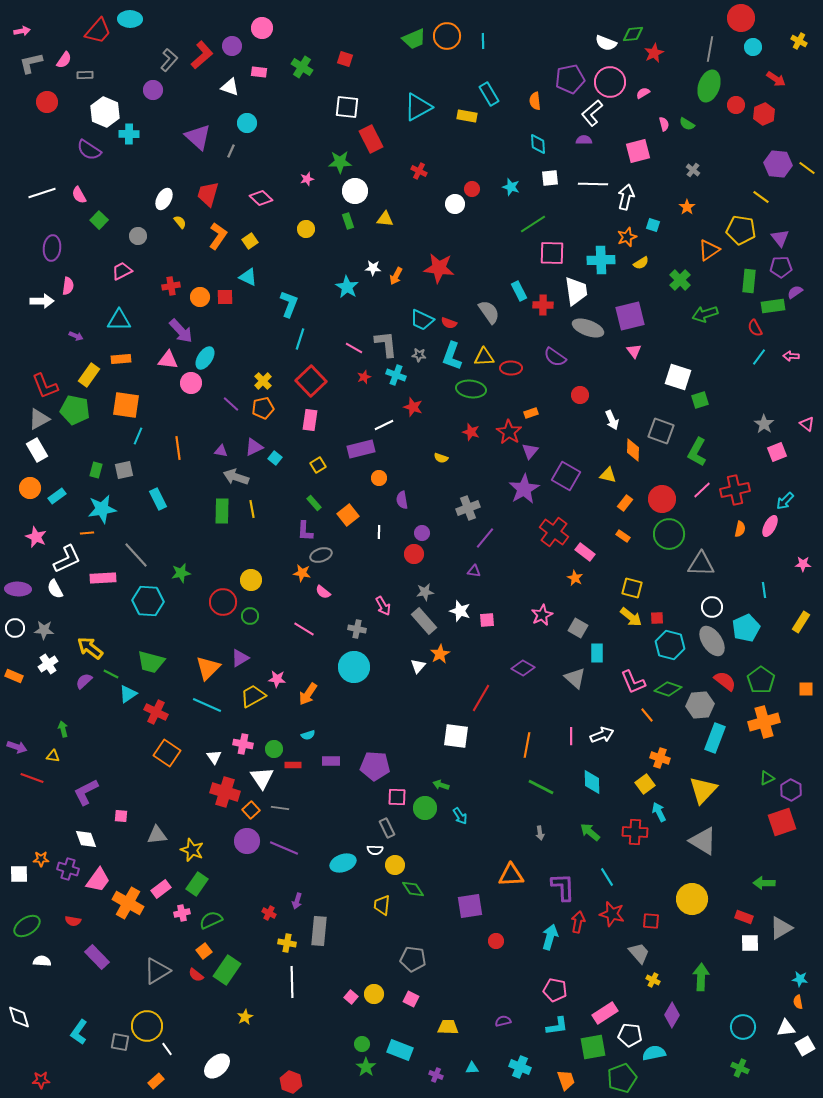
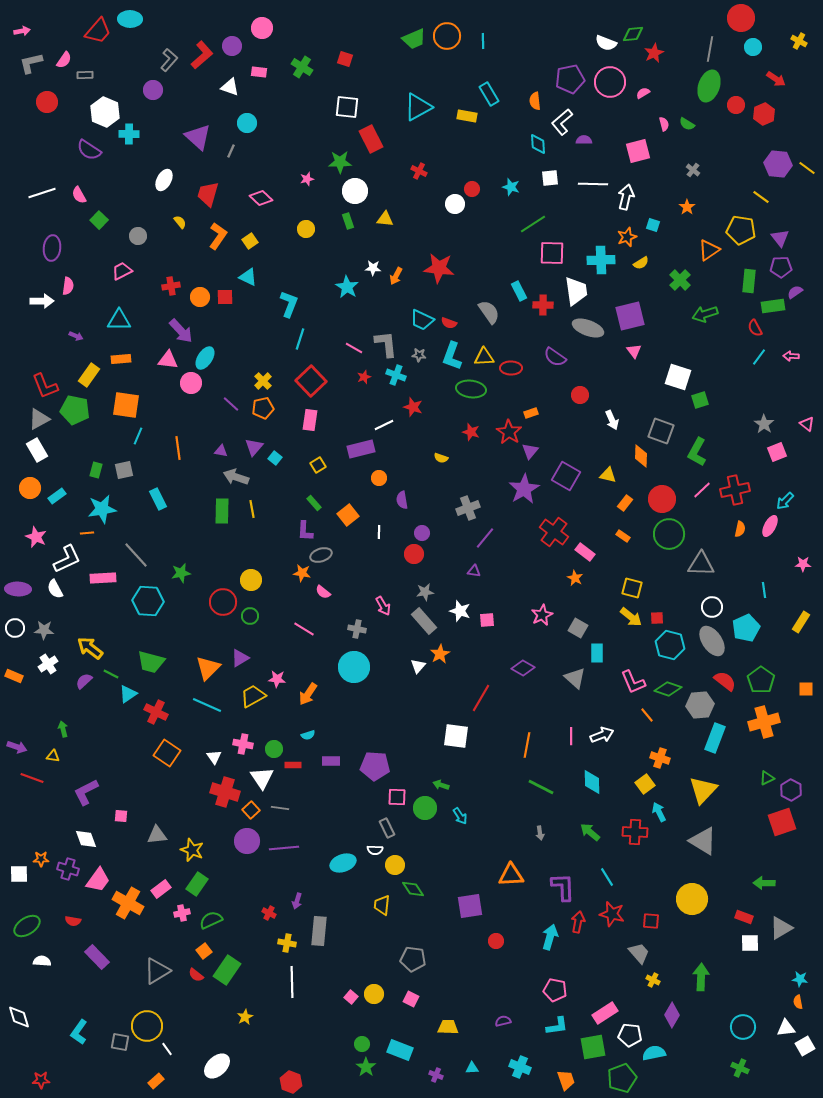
white L-shape at (592, 113): moved 30 px left, 9 px down
white ellipse at (164, 199): moved 19 px up
purple triangle at (254, 447): rotated 24 degrees counterclockwise
orange diamond at (633, 450): moved 8 px right, 6 px down
purple line at (284, 848): rotated 28 degrees counterclockwise
